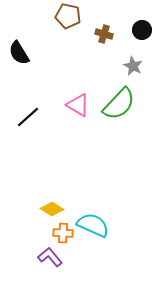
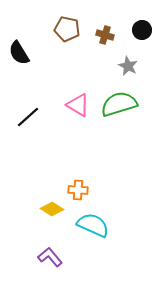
brown pentagon: moved 1 px left, 13 px down
brown cross: moved 1 px right, 1 px down
gray star: moved 5 px left
green semicircle: rotated 150 degrees counterclockwise
orange cross: moved 15 px right, 43 px up
